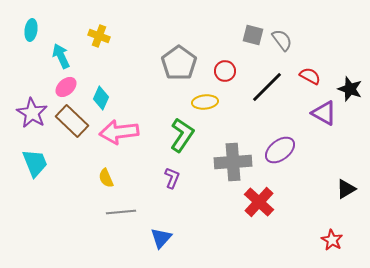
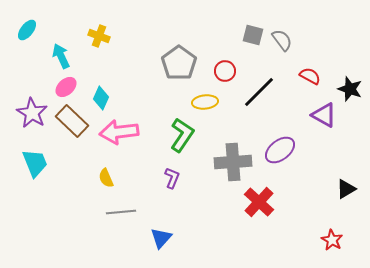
cyan ellipse: moved 4 px left; rotated 30 degrees clockwise
black line: moved 8 px left, 5 px down
purple triangle: moved 2 px down
